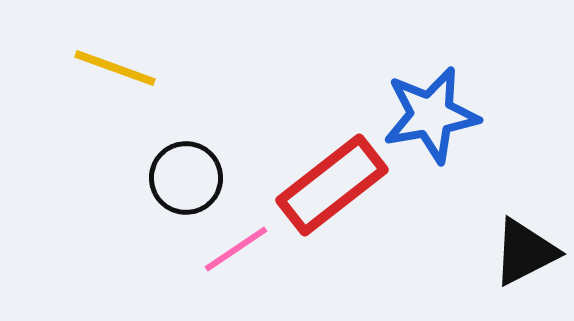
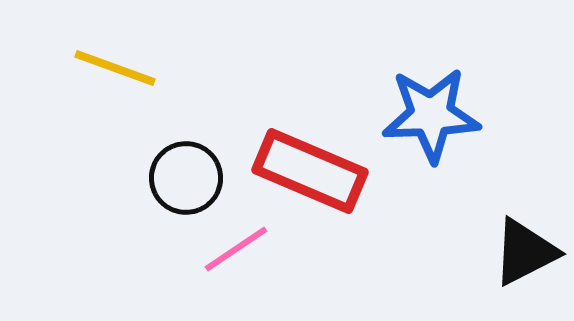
blue star: rotated 8 degrees clockwise
red rectangle: moved 22 px left, 14 px up; rotated 61 degrees clockwise
